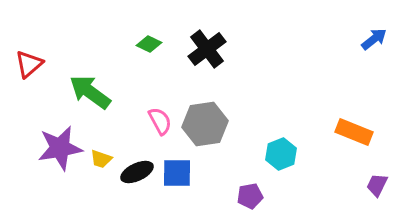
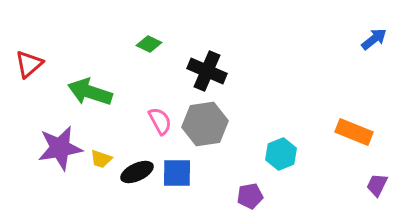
black cross: moved 22 px down; rotated 30 degrees counterclockwise
green arrow: rotated 18 degrees counterclockwise
